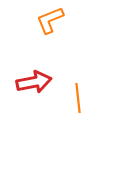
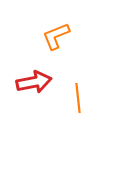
orange L-shape: moved 6 px right, 16 px down
